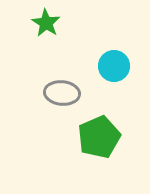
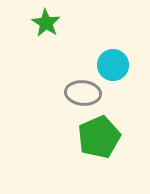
cyan circle: moved 1 px left, 1 px up
gray ellipse: moved 21 px right
